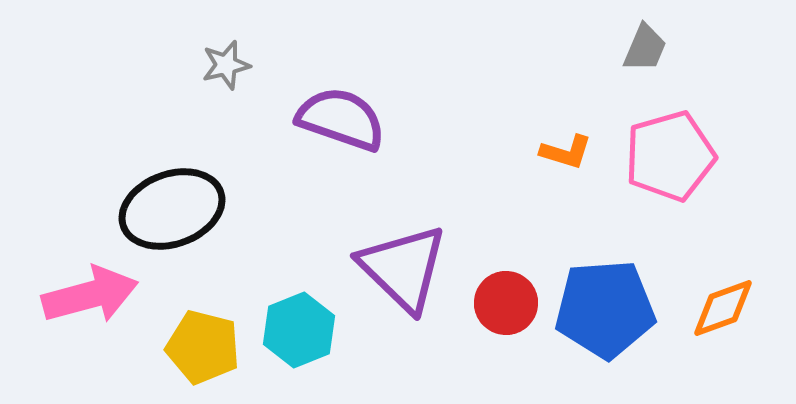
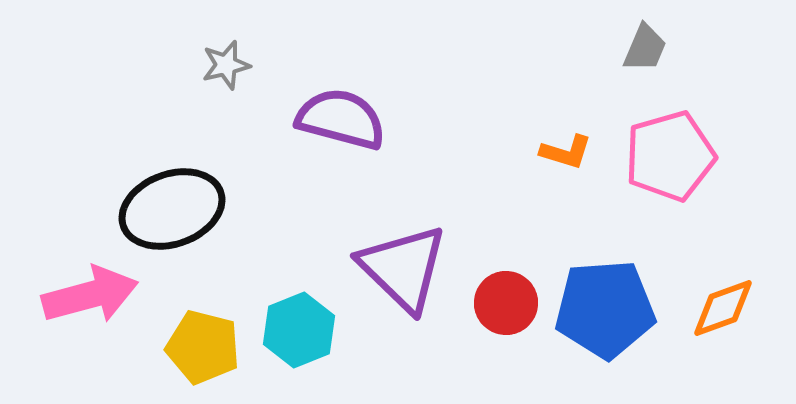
purple semicircle: rotated 4 degrees counterclockwise
